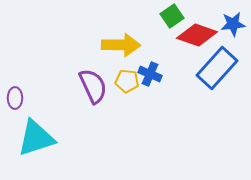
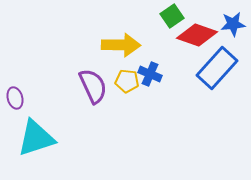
purple ellipse: rotated 15 degrees counterclockwise
